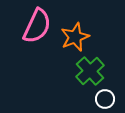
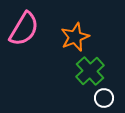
pink semicircle: moved 13 px left, 3 px down; rotated 6 degrees clockwise
white circle: moved 1 px left, 1 px up
